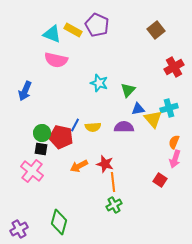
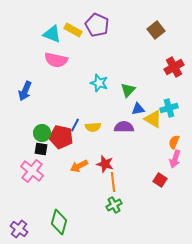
yellow triangle: rotated 18 degrees counterclockwise
purple cross: rotated 24 degrees counterclockwise
